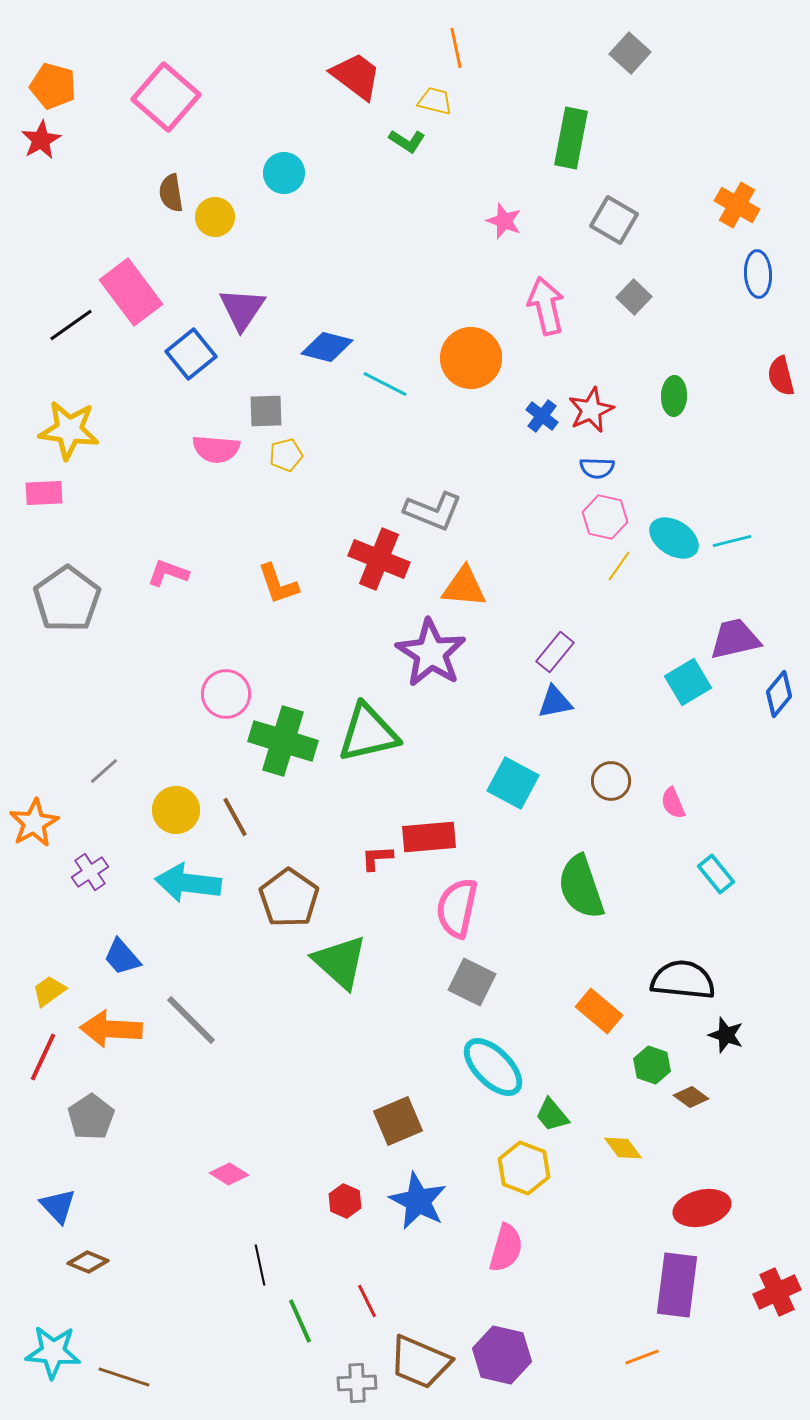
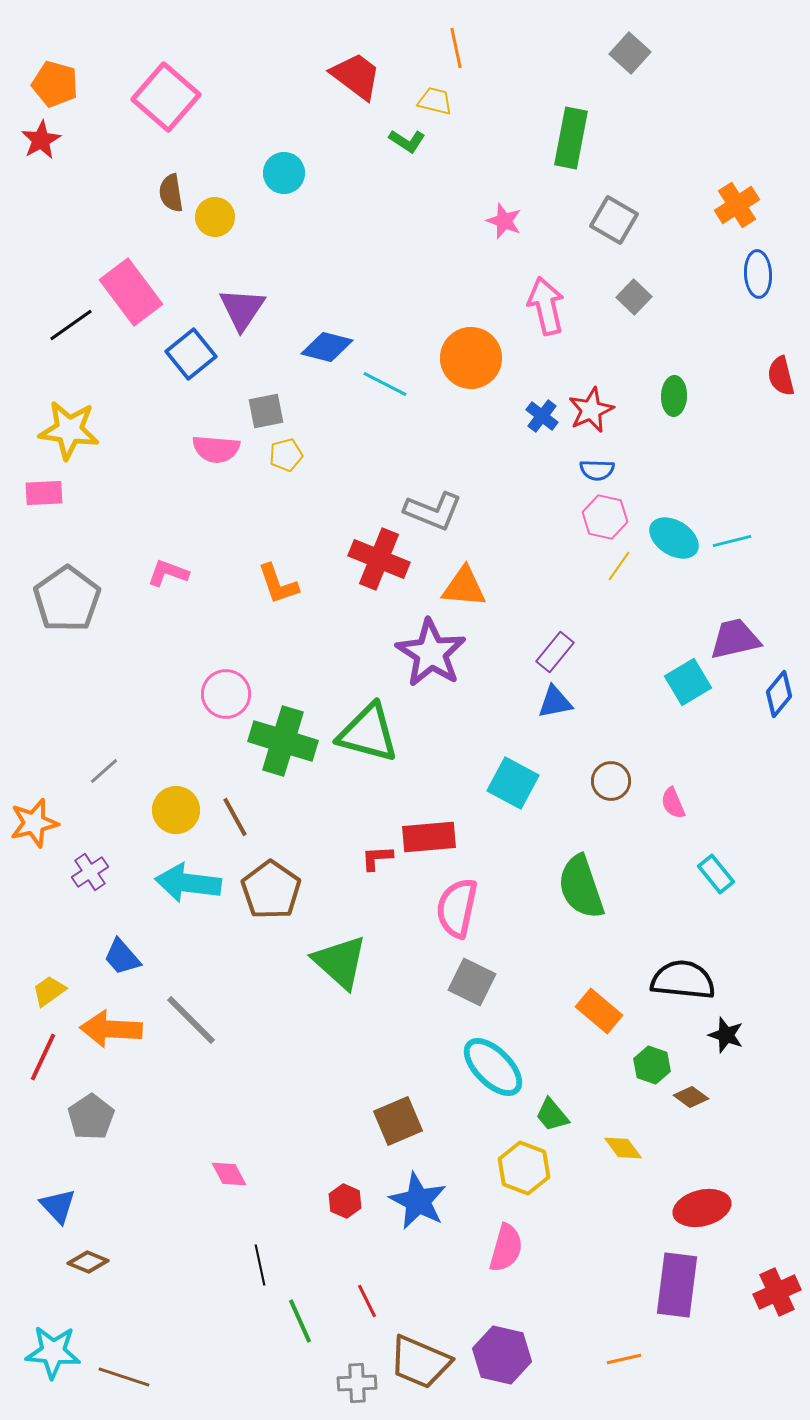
orange pentagon at (53, 86): moved 2 px right, 2 px up
orange cross at (737, 205): rotated 27 degrees clockwise
gray square at (266, 411): rotated 9 degrees counterclockwise
blue semicircle at (597, 468): moved 2 px down
green triangle at (368, 733): rotated 28 degrees clockwise
orange star at (34, 823): rotated 15 degrees clockwise
brown pentagon at (289, 898): moved 18 px left, 8 px up
pink diamond at (229, 1174): rotated 30 degrees clockwise
orange line at (642, 1357): moved 18 px left, 2 px down; rotated 8 degrees clockwise
